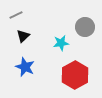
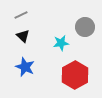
gray line: moved 5 px right
black triangle: rotated 32 degrees counterclockwise
